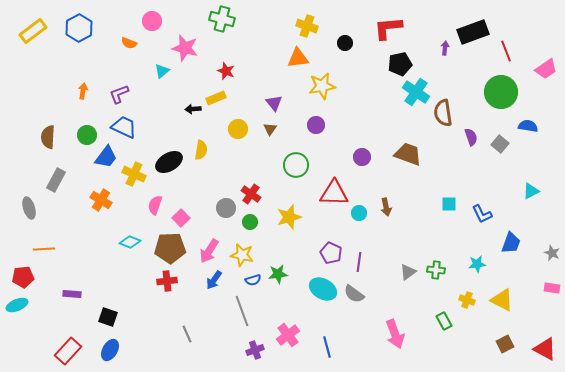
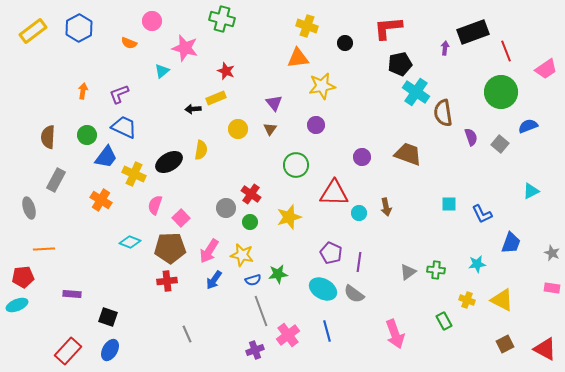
blue semicircle at (528, 126): rotated 30 degrees counterclockwise
gray line at (242, 311): moved 19 px right
blue line at (327, 347): moved 16 px up
